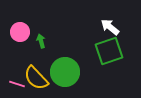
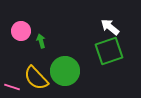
pink circle: moved 1 px right, 1 px up
green circle: moved 1 px up
pink line: moved 5 px left, 3 px down
